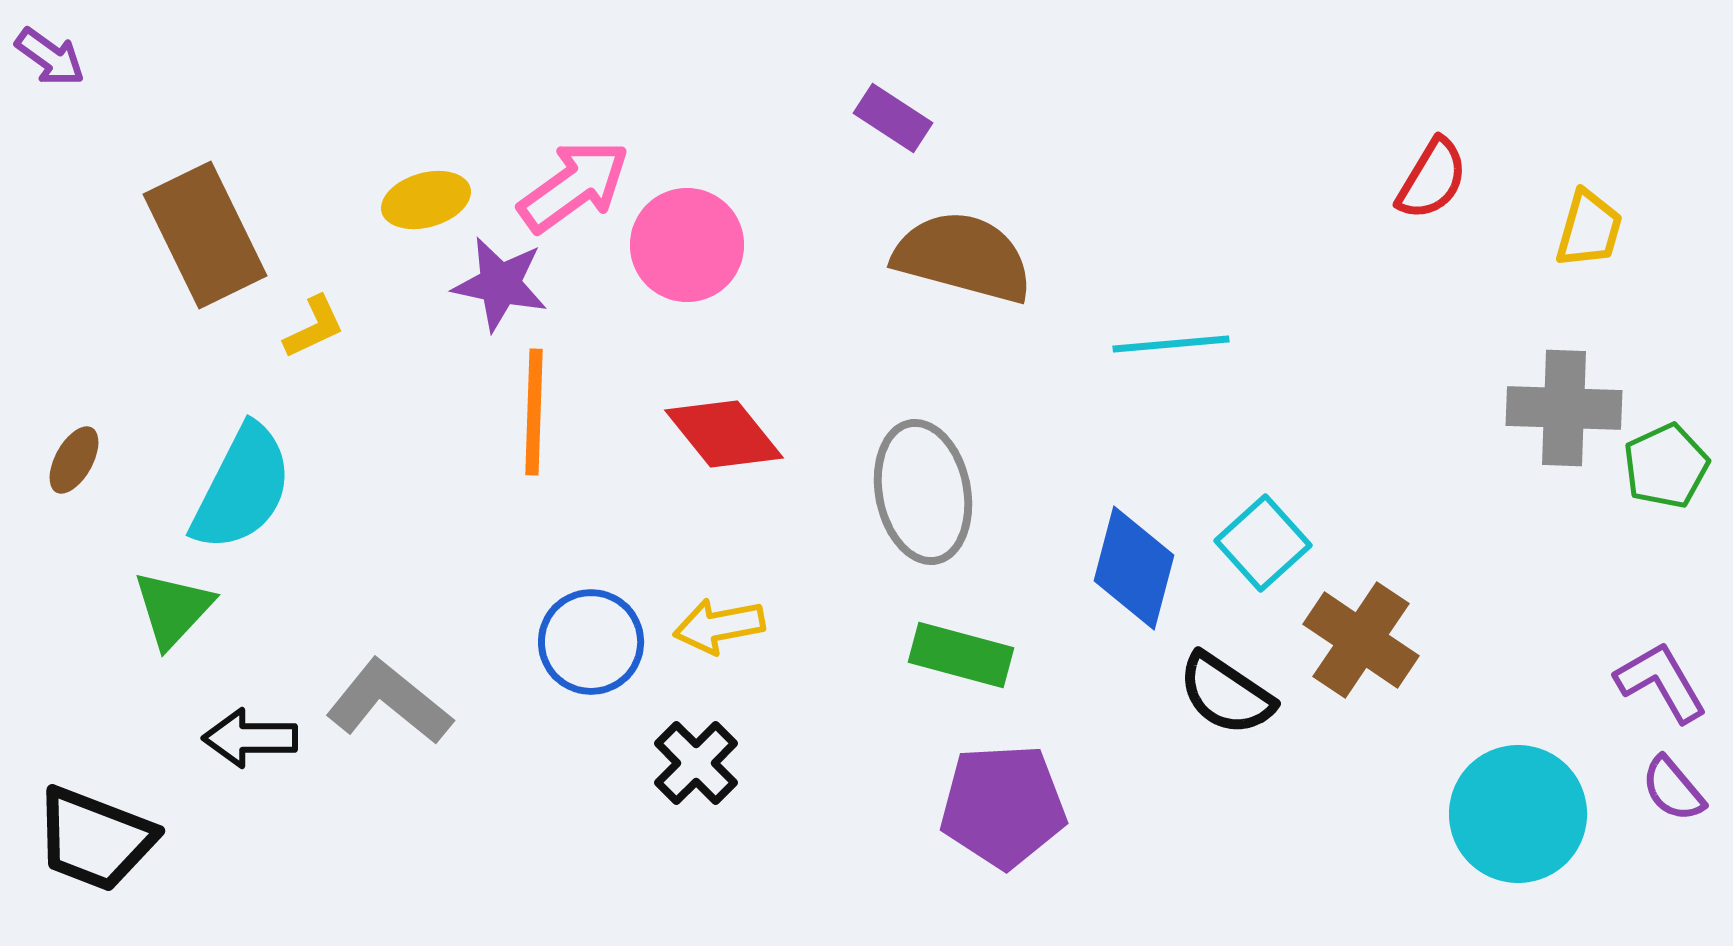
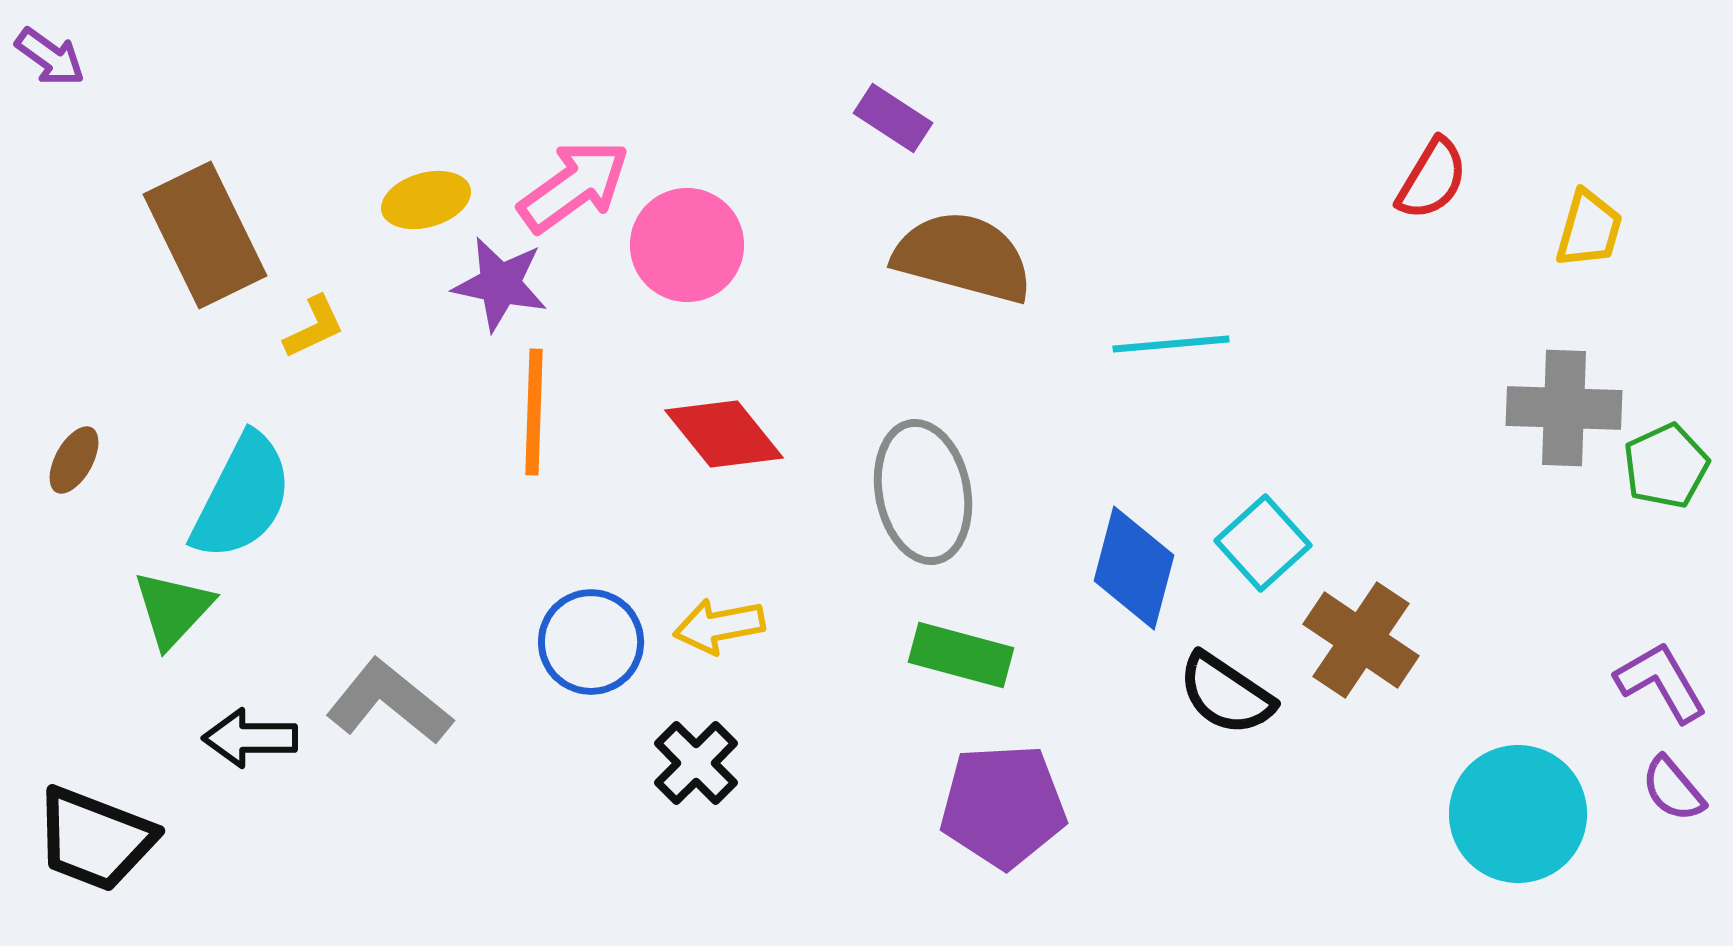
cyan semicircle: moved 9 px down
